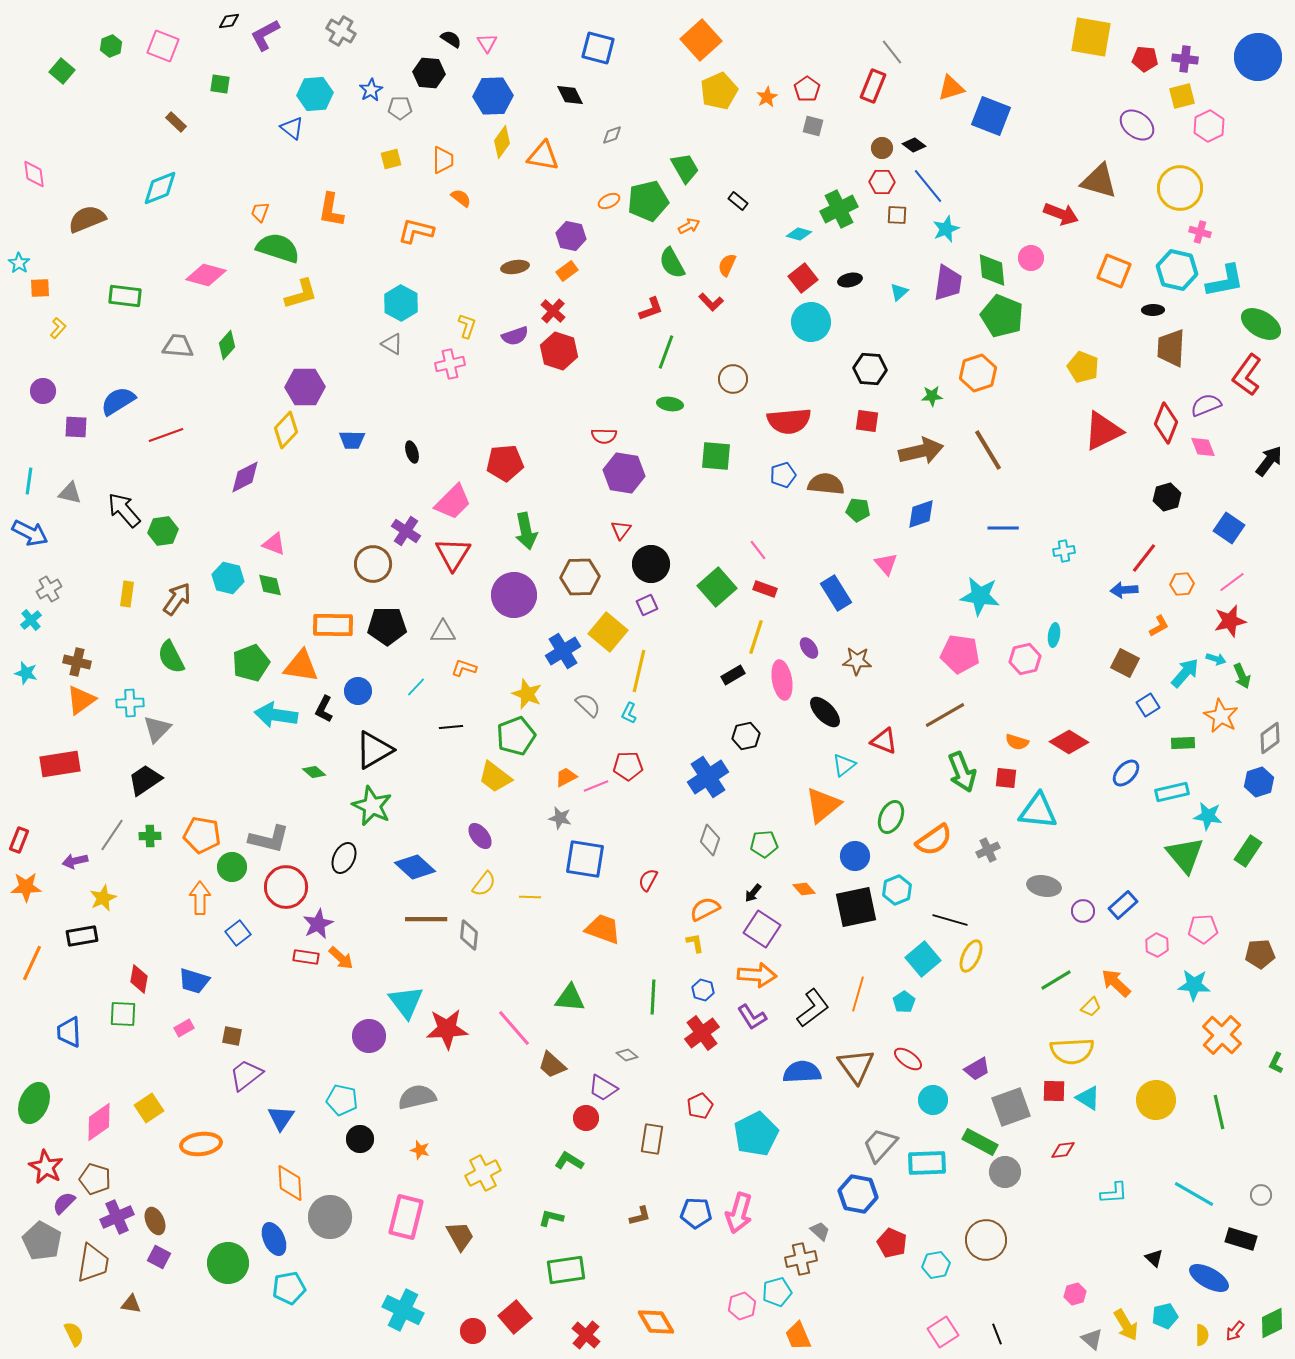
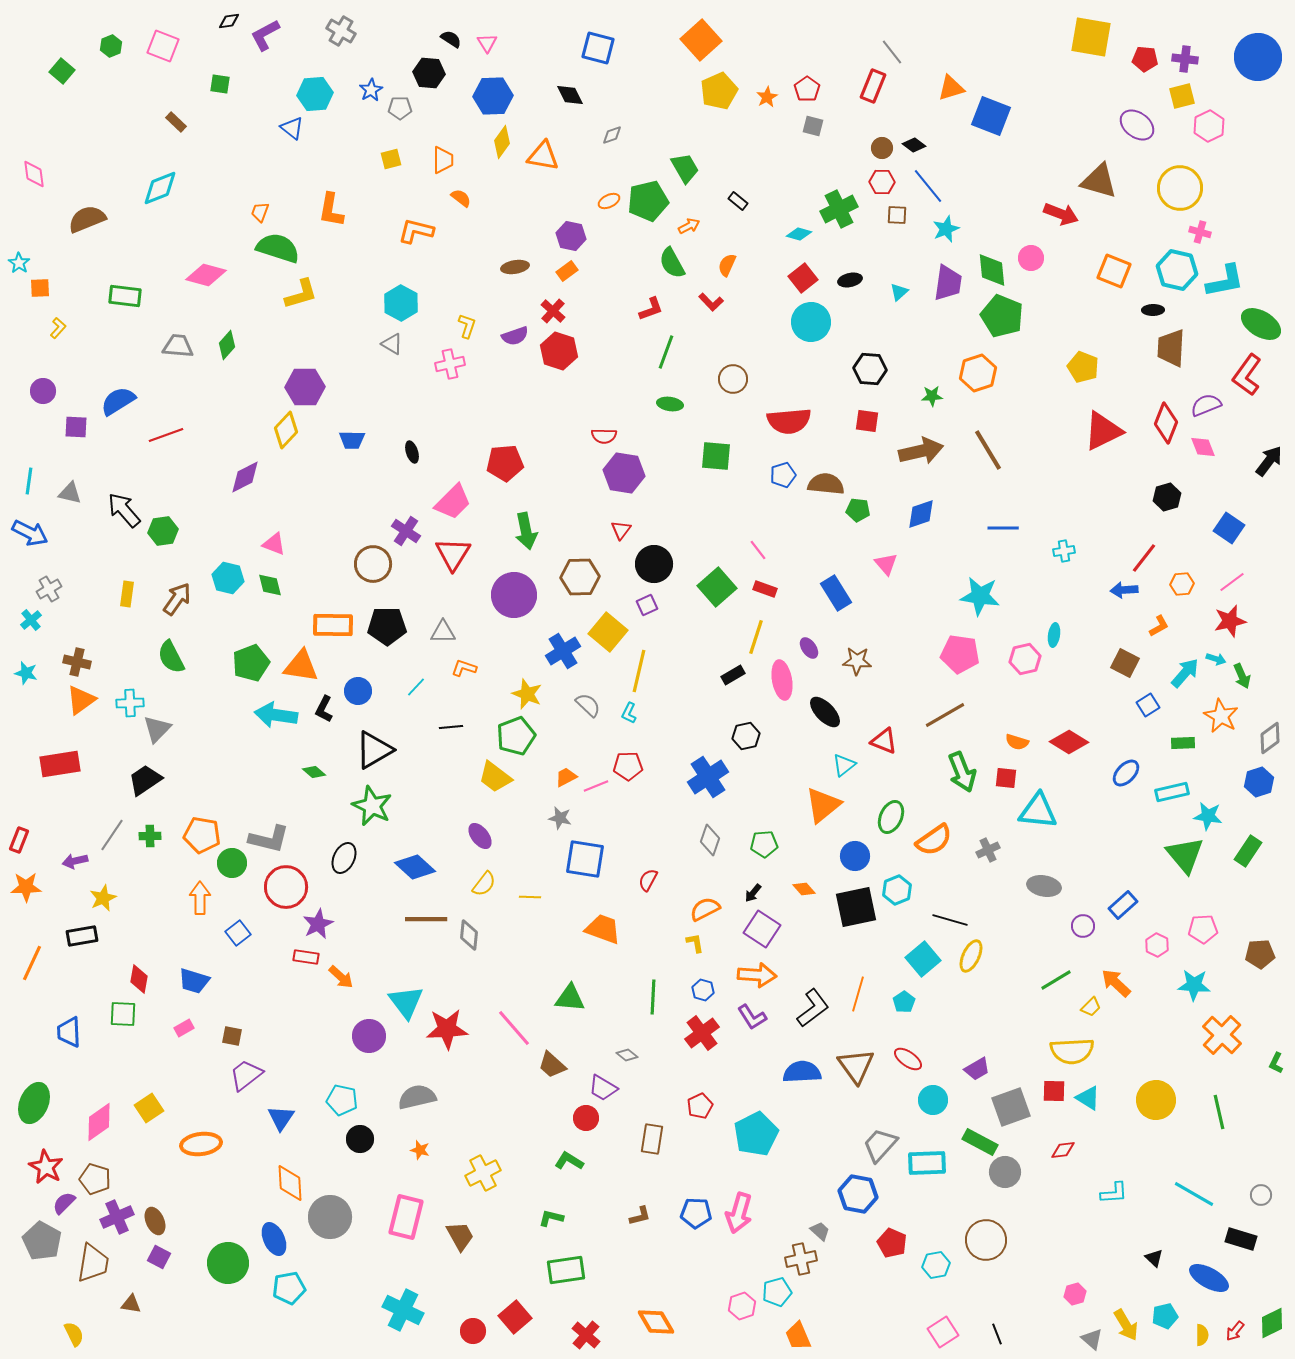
black circle at (651, 564): moved 3 px right
green circle at (232, 867): moved 4 px up
purple circle at (1083, 911): moved 15 px down
orange arrow at (341, 958): moved 19 px down
